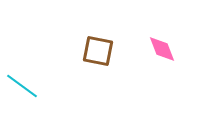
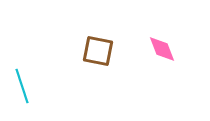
cyan line: rotated 36 degrees clockwise
